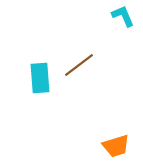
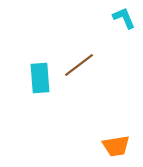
cyan L-shape: moved 1 px right, 2 px down
orange trapezoid: rotated 8 degrees clockwise
